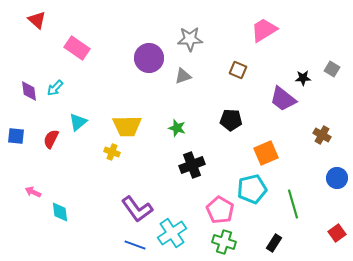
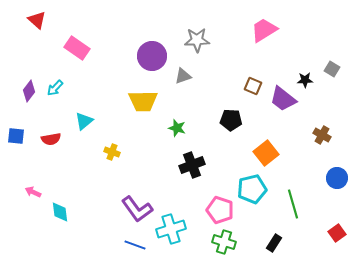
gray star: moved 7 px right, 1 px down
purple circle: moved 3 px right, 2 px up
brown square: moved 15 px right, 16 px down
black star: moved 2 px right, 2 px down
purple diamond: rotated 45 degrees clockwise
cyan triangle: moved 6 px right, 1 px up
yellow trapezoid: moved 16 px right, 25 px up
red semicircle: rotated 126 degrees counterclockwise
orange square: rotated 15 degrees counterclockwise
pink pentagon: rotated 12 degrees counterclockwise
cyan cross: moved 1 px left, 4 px up; rotated 16 degrees clockwise
